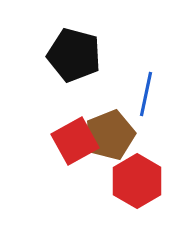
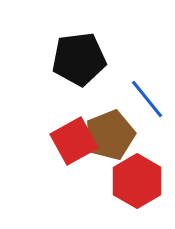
black pentagon: moved 5 px right, 4 px down; rotated 22 degrees counterclockwise
blue line: moved 1 px right, 5 px down; rotated 51 degrees counterclockwise
red square: moved 1 px left
